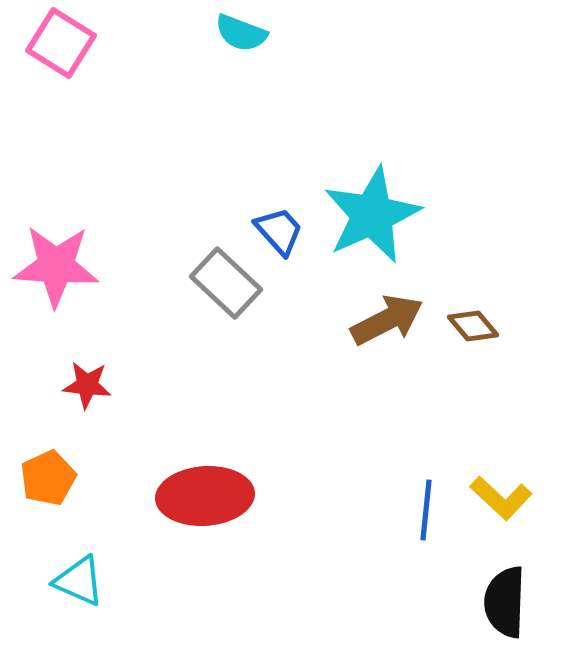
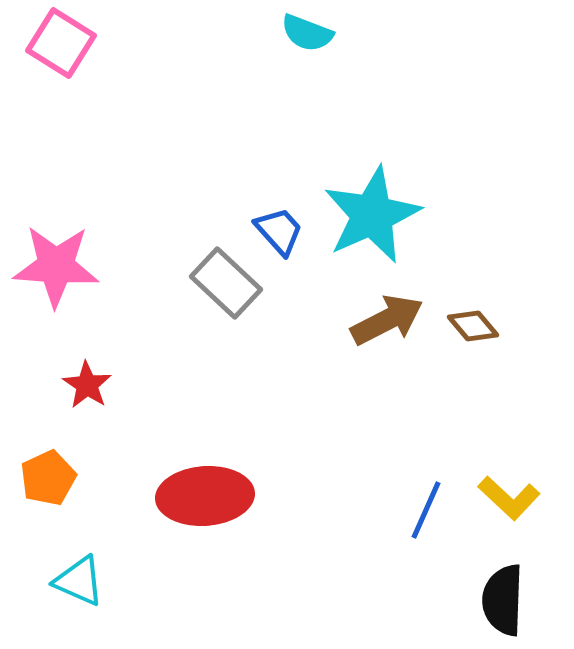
cyan semicircle: moved 66 px right
red star: rotated 27 degrees clockwise
yellow L-shape: moved 8 px right
blue line: rotated 18 degrees clockwise
black semicircle: moved 2 px left, 2 px up
